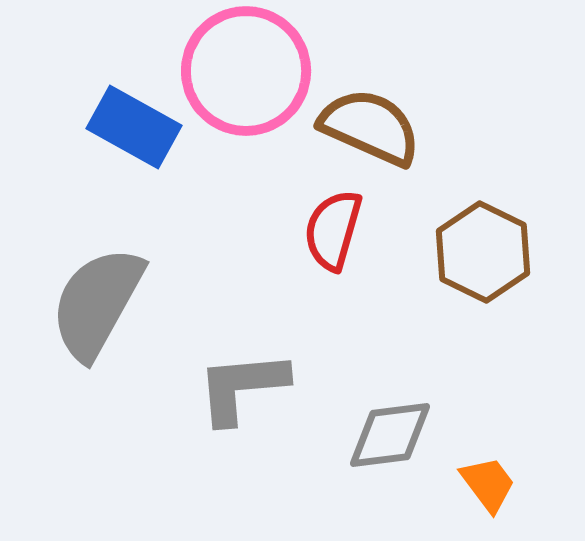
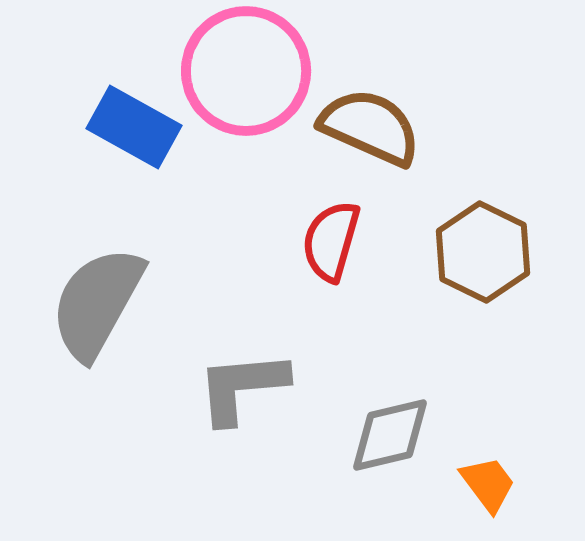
red semicircle: moved 2 px left, 11 px down
gray diamond: rotated 6 degrees counterclockwise
